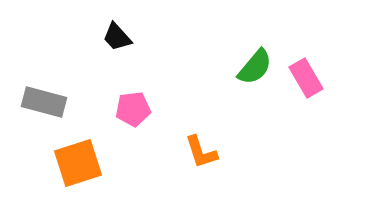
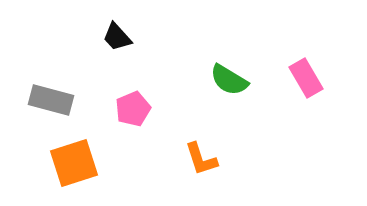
green semicircle: moved 26 px left, 13 px down; rotated 81 degrees clockwise
gray rectangle: moved 7 px right, 2 px up
pink pentagon: rotated 16 degrees counterclockwise
orange L-shape: moved 7 px down
orange square: moved 4 px left
